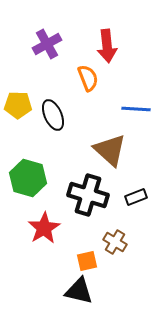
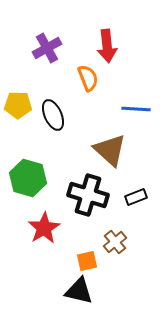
purple cross: moved 4 px down
brown cross: rotated 20 degrees clockwise
